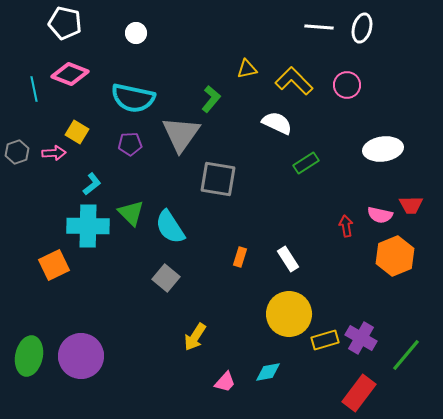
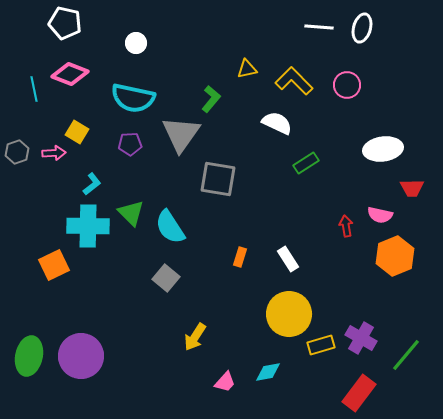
white circle at (136, 33): moved 10 px down
red trapezoid at (411, 205): moved 1 px right, 17 px up
yellow rectangle at (325, 340): moved 4 px left, 5 px down
